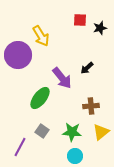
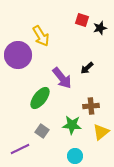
red square: moved 2 px right; rotated 16 degrees clockwise
green star: moved 7 px up
purple line: moved 2 px down; rotated 36 degrees clockwise
